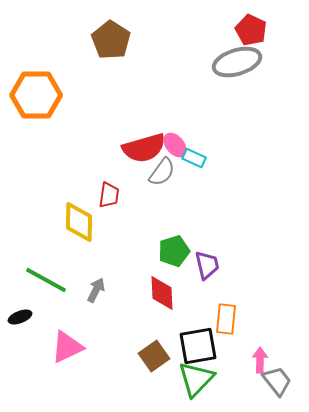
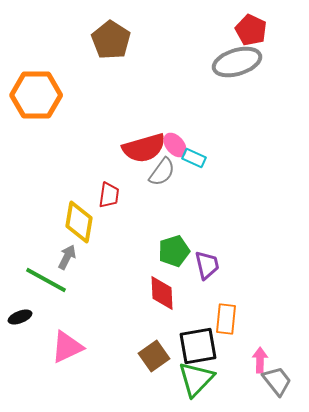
yellow diamond: rotated 9 degrees clockwise
gray arrow: moved 29 px left, 33 px up
